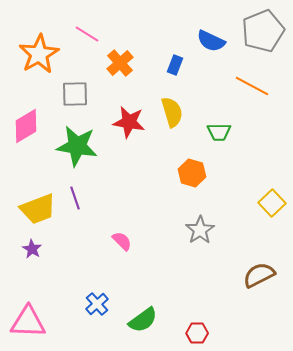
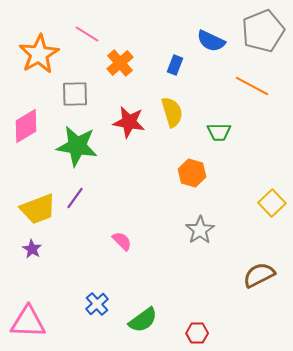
purple line: rotated 55 degrees clockwise
